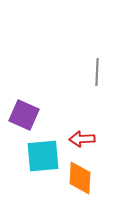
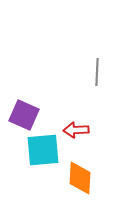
red arrow: moved 6 px left, 9 px up
cyan square: moved 6 px up
